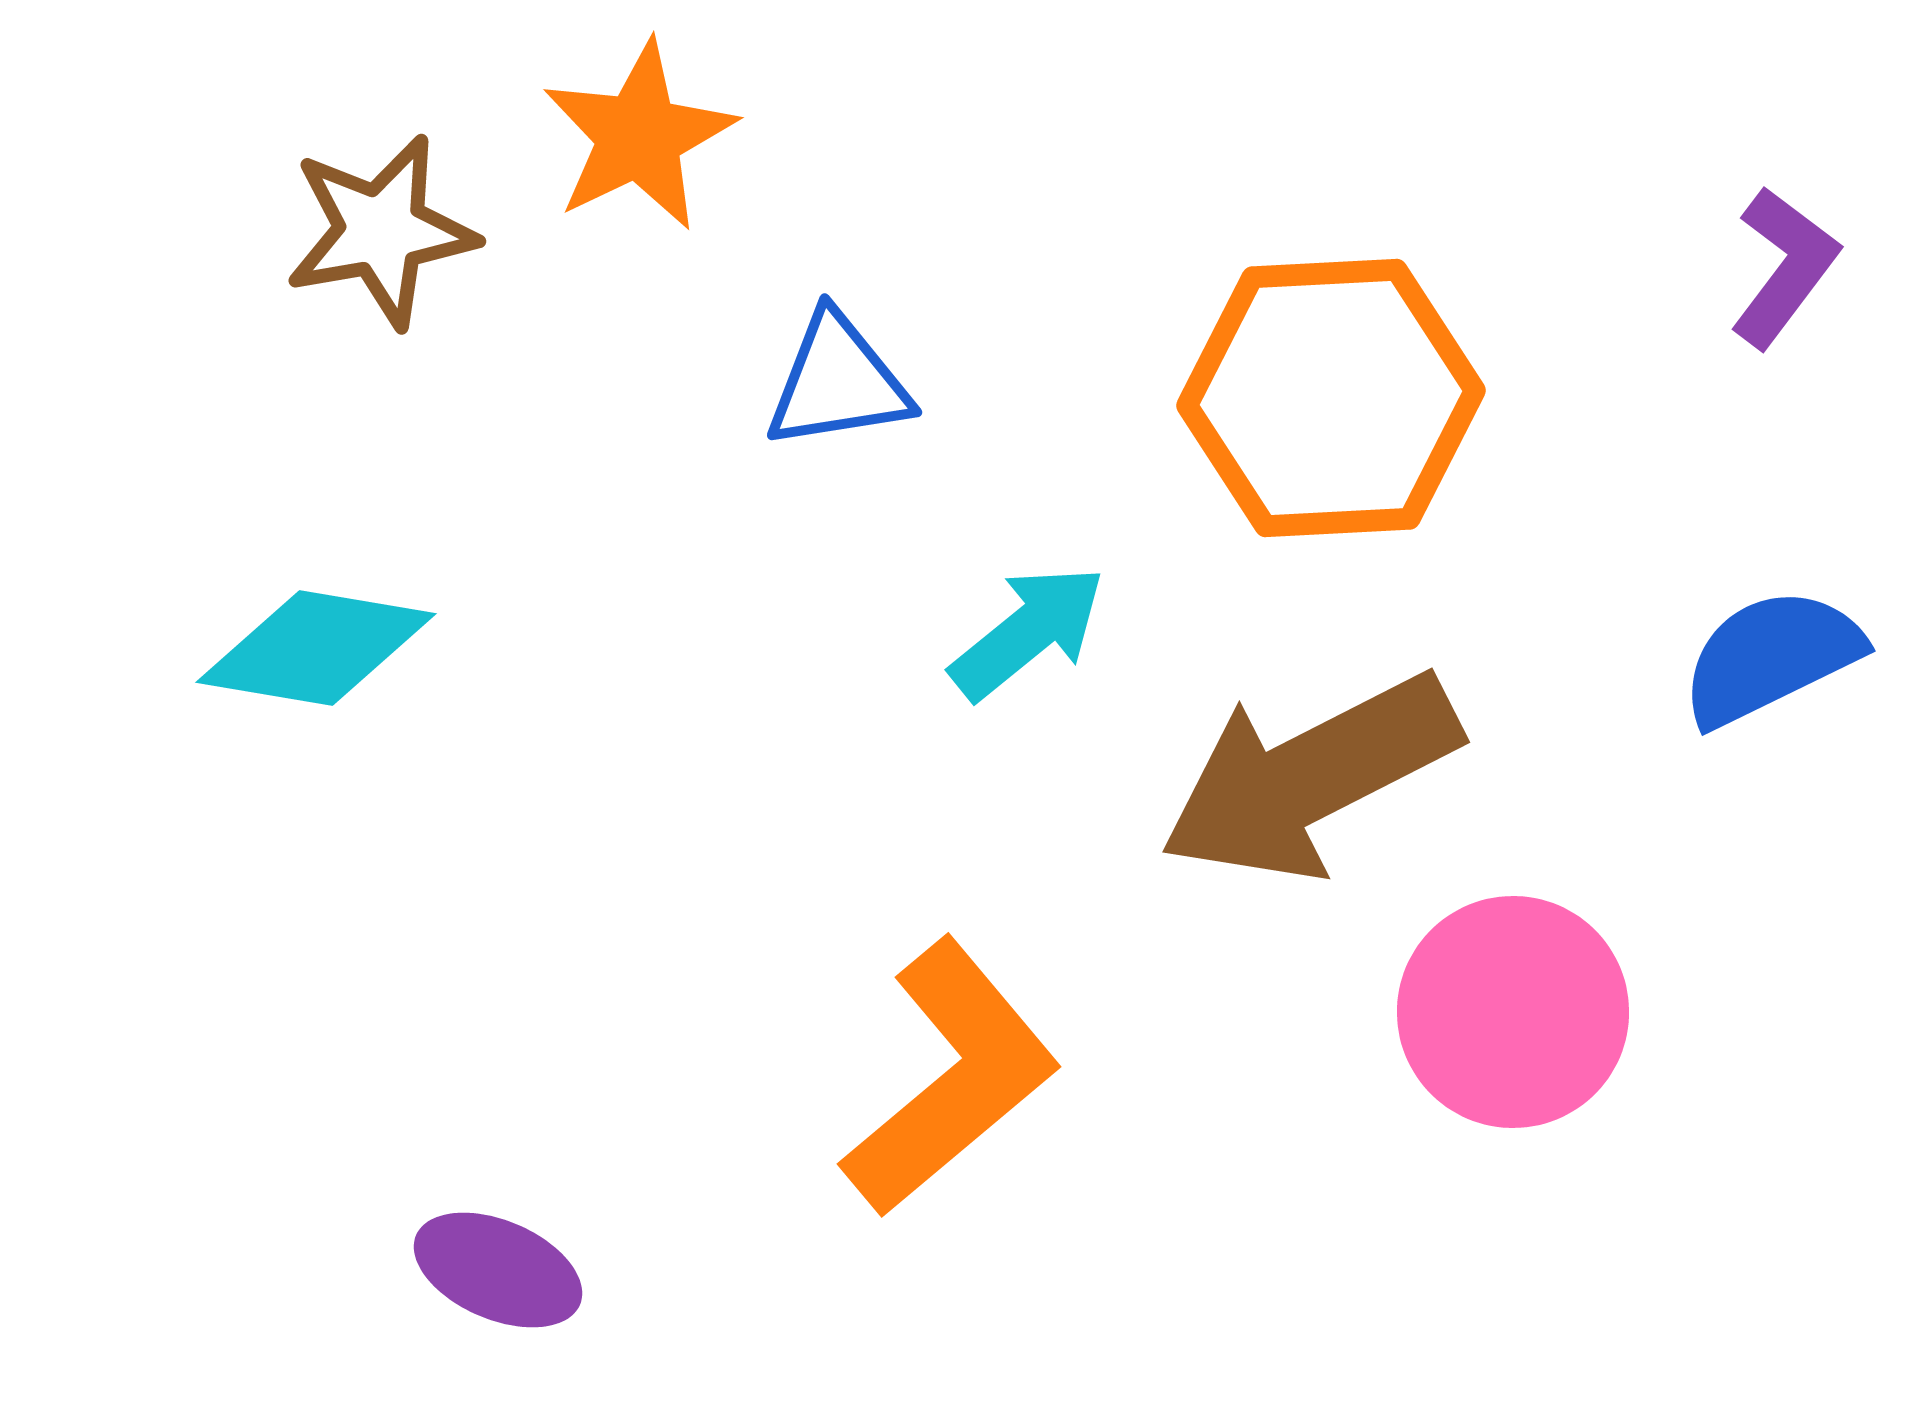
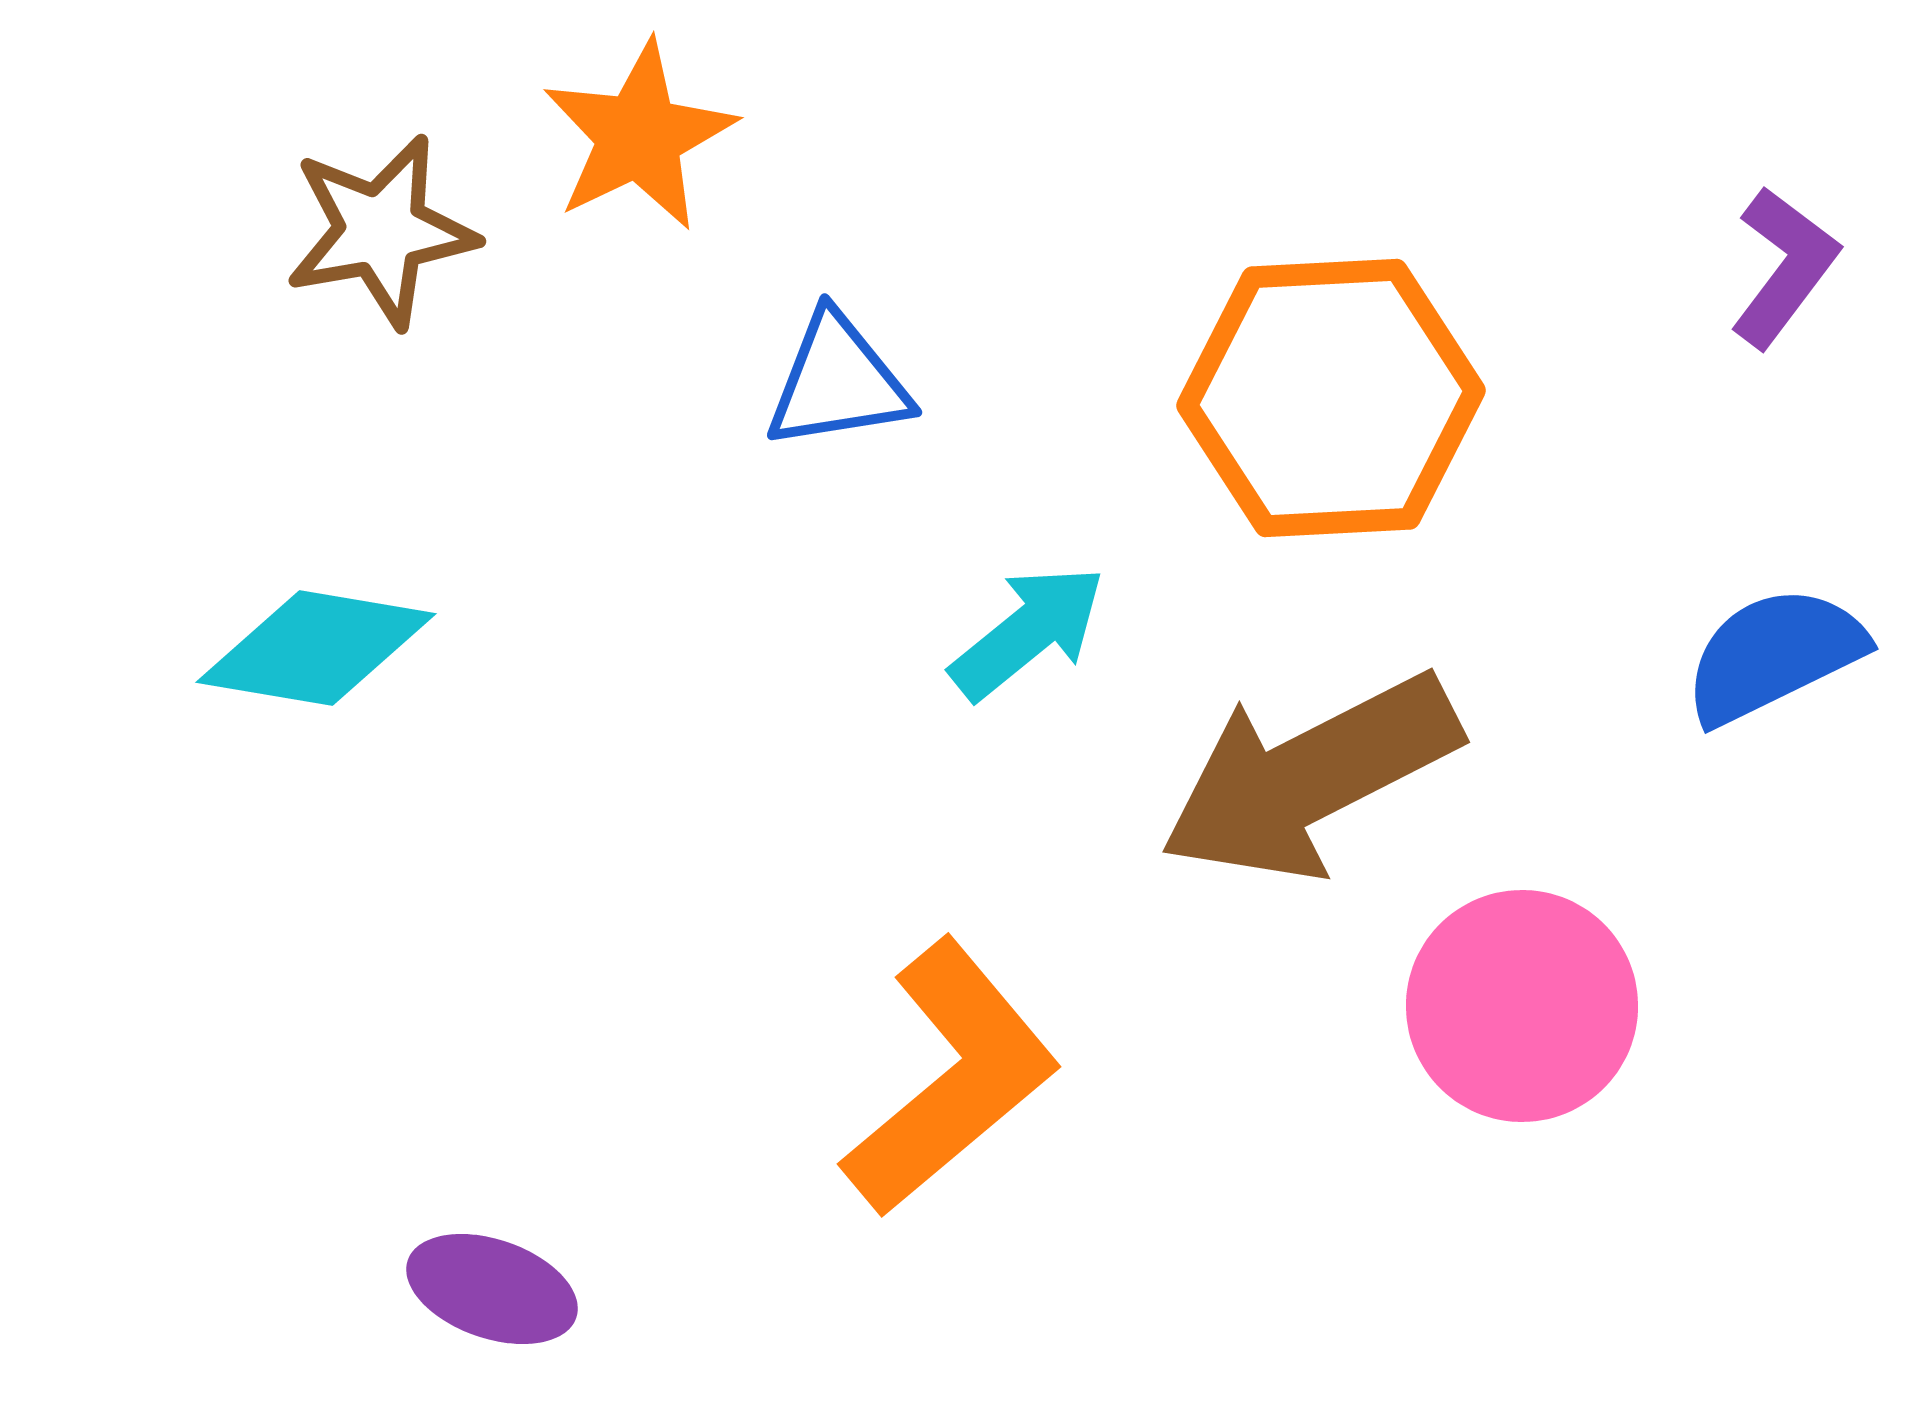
blue semicircle: moved 3 px right, 2 px up
pink circle: moved 9 px right, 6 px up
purple ellipse: moved 6 px left, 19 px down; rotated 4 degrees counterclockwise
